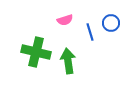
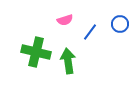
blue circle: moved 9 px right, 1 px down
blue line: rotated 54 degrees clockwise
